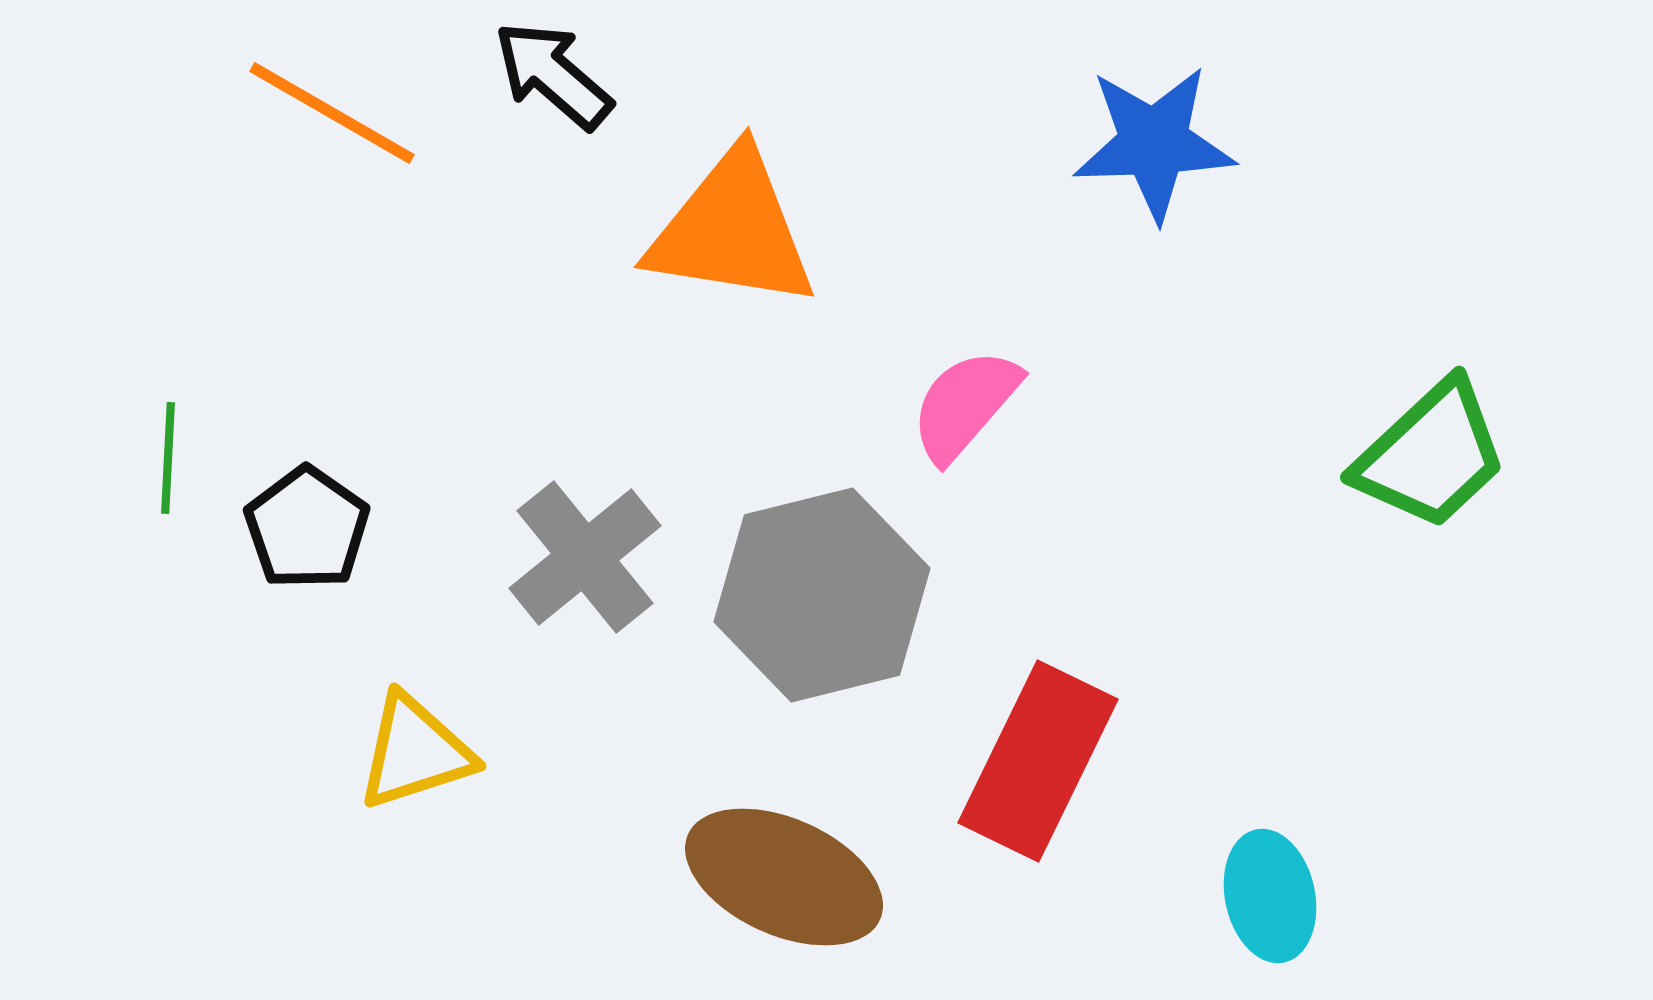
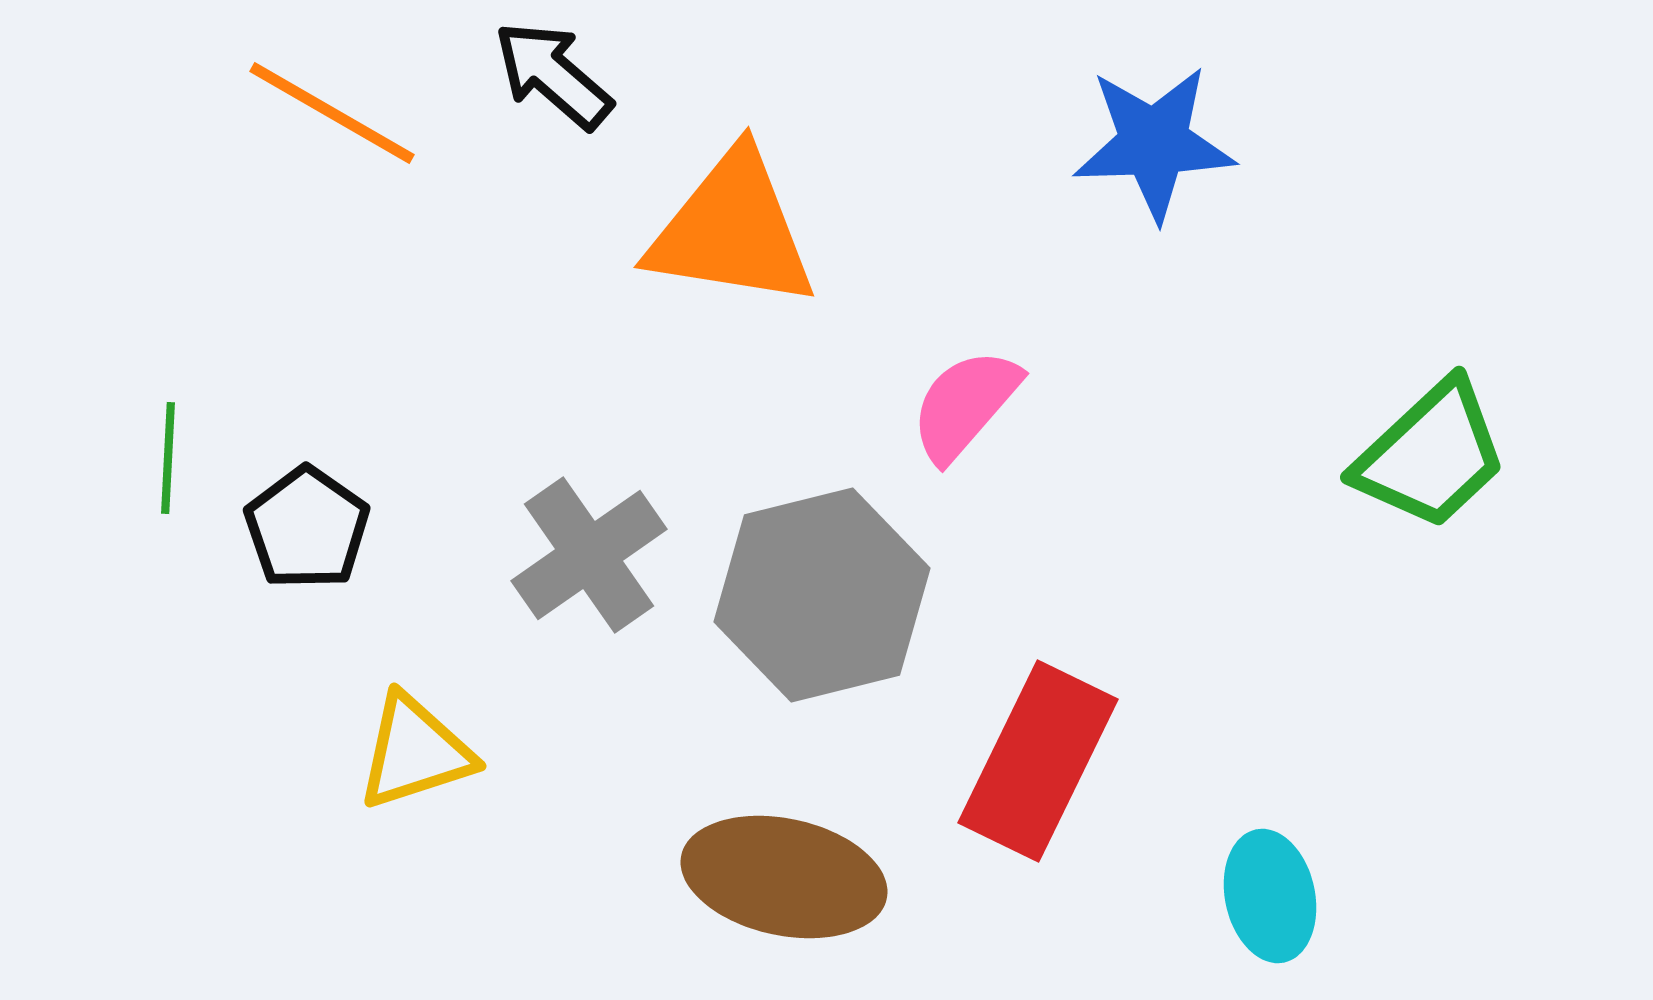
gray cross: moved 4 px right, 2 px up; rotated 4 degrees clockwise
brown ellipse: rotated 12 degrees counterclockwise
